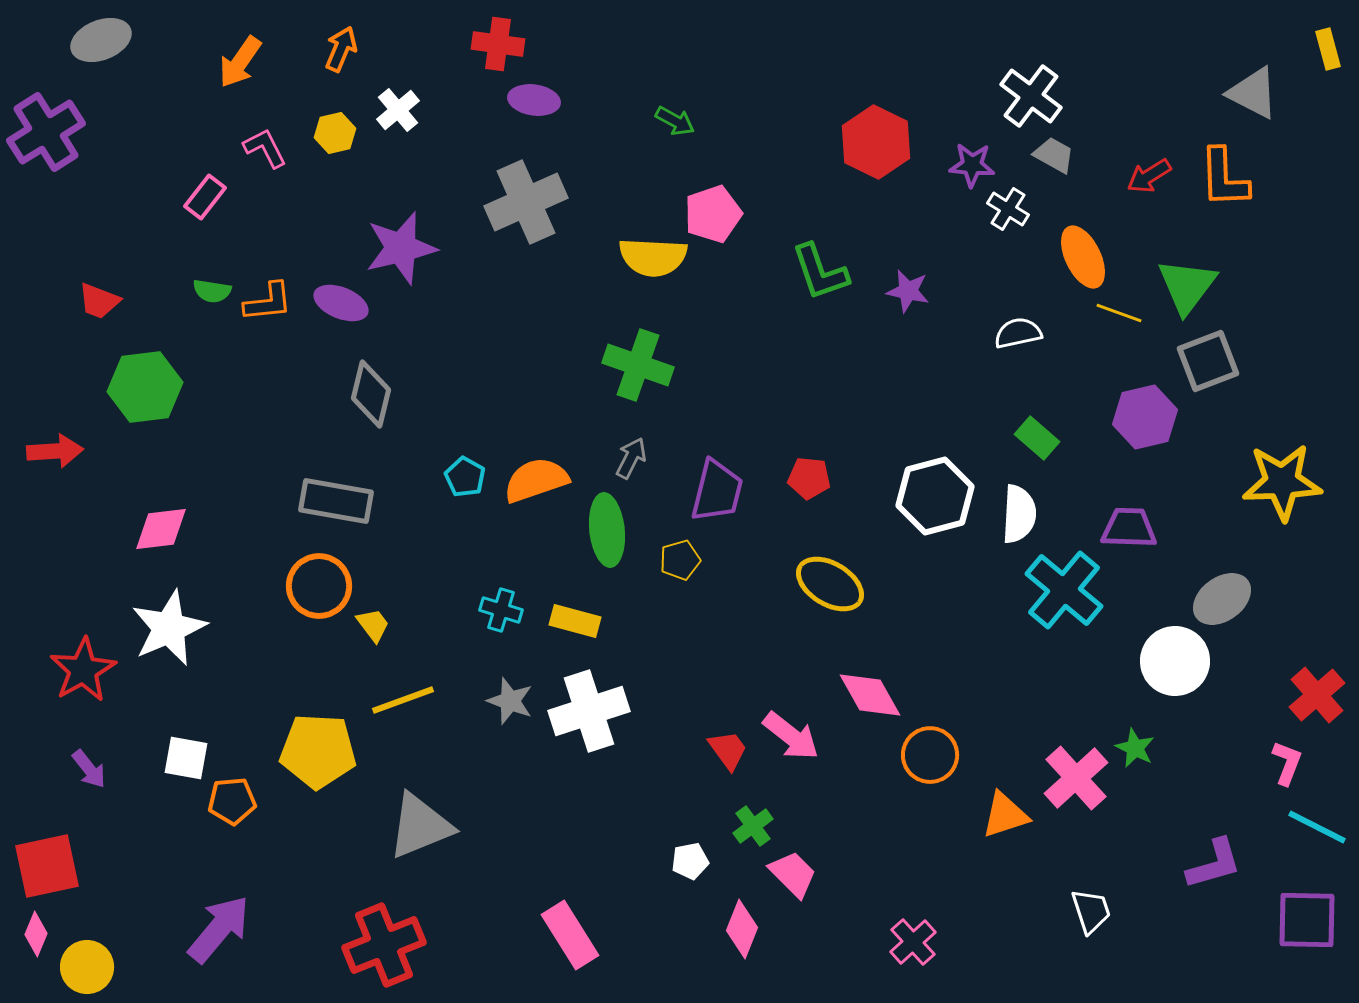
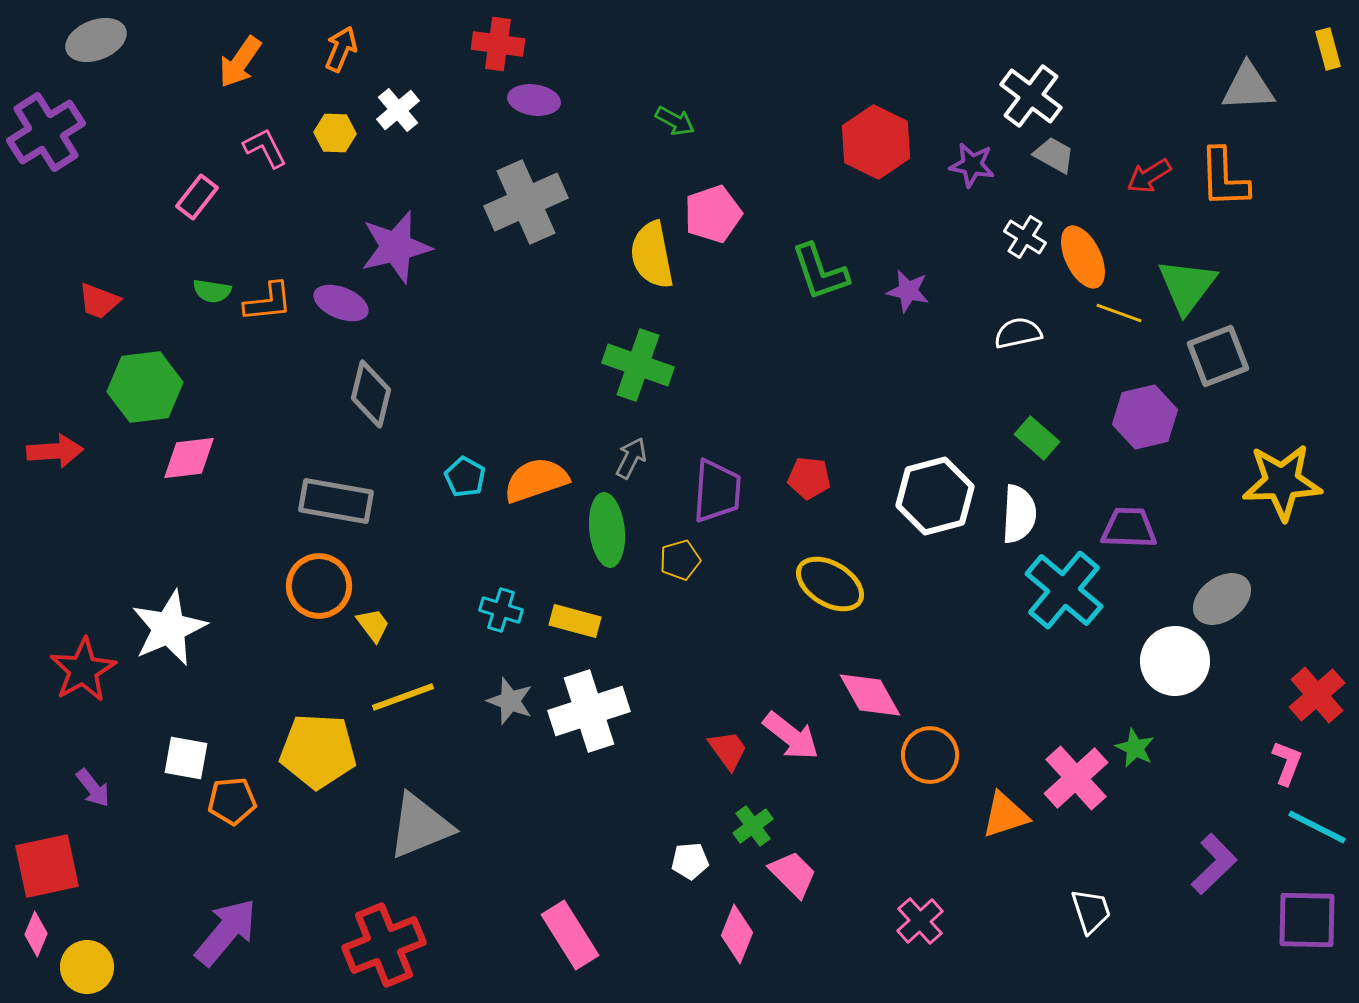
gray ellipse at (101, 40): moved 5 px left
gray triangle at (1253, 93): moved 5 px left, 6 px up; rotated 30 degrees counterclockwise
yellow hexagon at (335, 133): rotated 15 degrees clockwise
purple star at (972, 165): rotated 6 degrees clockwise
pink rectangle at (205, 197): moved 8 px left
white cross at (1008, 209): moved 17 px right, 28 px down
purple star at (401, 248): moved 5 px left, 1 px up
yellow semicircle at (653, 257): moved 1 px left, 2 px up; rotated 76 degrees clockwise
gray square at (1208, 361): moved 10 px right, 5 px up
purple trapezoid at (717, 491): rotated 10 degrees counterclockwise
pink diamond at (161, 529): moved 28 px right, 71 px up
yellow line at (403, 700): moved 3 px up
purple arrow at (89, 769): moved 4 px right, 19 px down
white pentagon at (690, 861): rotated 6 degrees clockwise
purple L-shape at (1214, 864): rotated 28 degrees counterclockwise
purple arrow at (219, 929): moved 7 px right, 3 px down
pink diamond at (742, 929): moved 5 px left, 5 px down
pink cross at (913, 942): moved 7 px right, 21 px up
